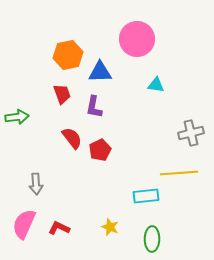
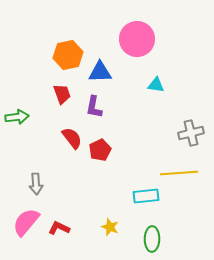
pink semicircle: moved 2 px right, 2 px up; rotated 16 degrees clockwise
